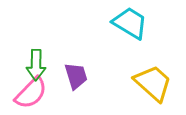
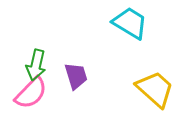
green arrow: rotated 12 degrees clockwise
yellow trapezoid: moved 2 px right, 6 px down
